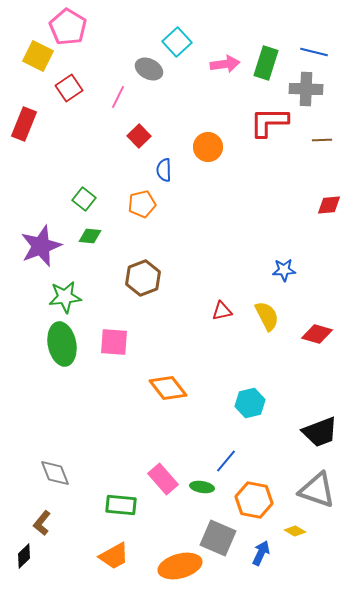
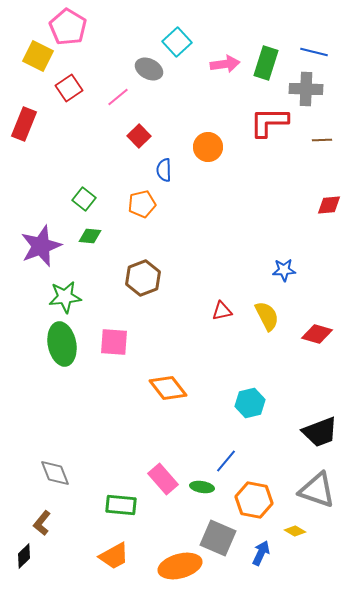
pink line at (118, 97): rotated 25 degrees clockwise
